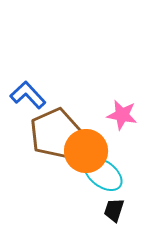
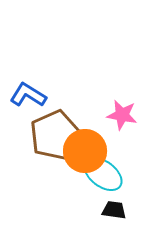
blue L-shape: rotated 15 degrees counterclockwise
brown pentagon: moved 2 px down
orange circle: moved 1 px left
black trapezoid: rotated 80 degrees clockwise
